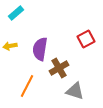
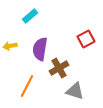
cyan rectangle: moved 14 px right, 3 px down
